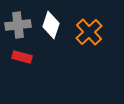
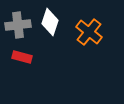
white diamond: moved 1 px left, 3 px up
orange cross: rotated 8 degrees counterclockwise
